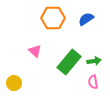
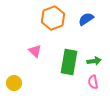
orange hexagon: rotated 20 degrees counterclockwise
green rectangle: rotated 30 degrees counterclockwise
